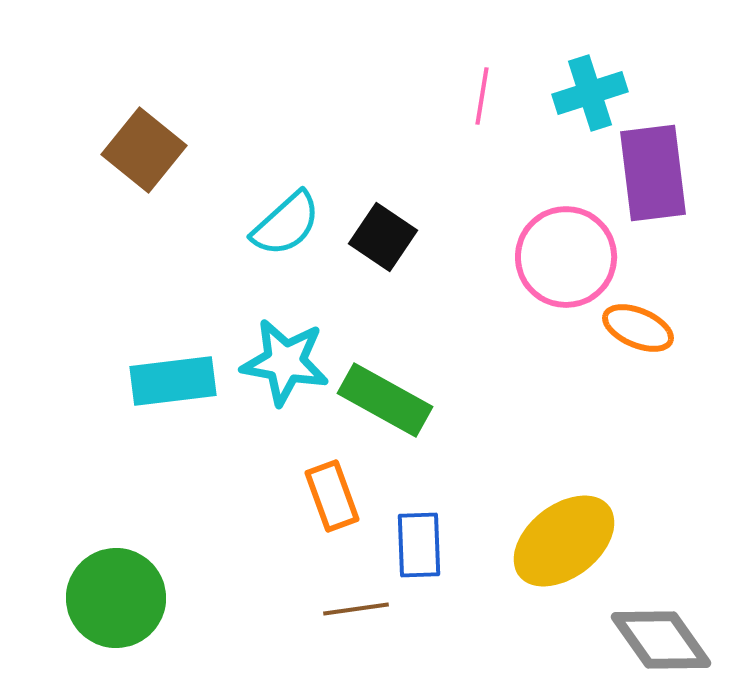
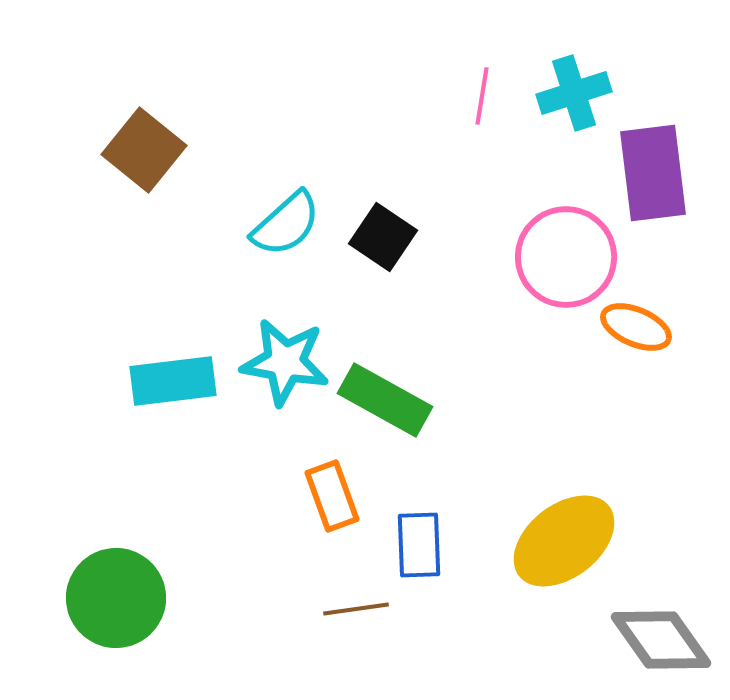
cyan cross: moved 16 px left
orange ellipse: moved 2 px left, 1 px up
